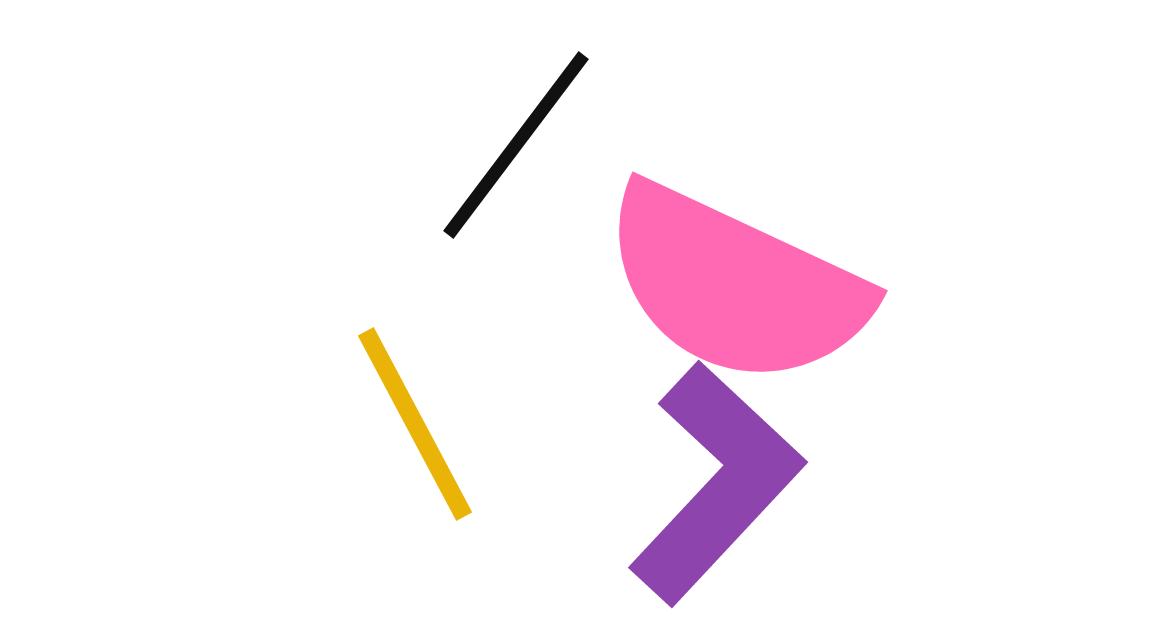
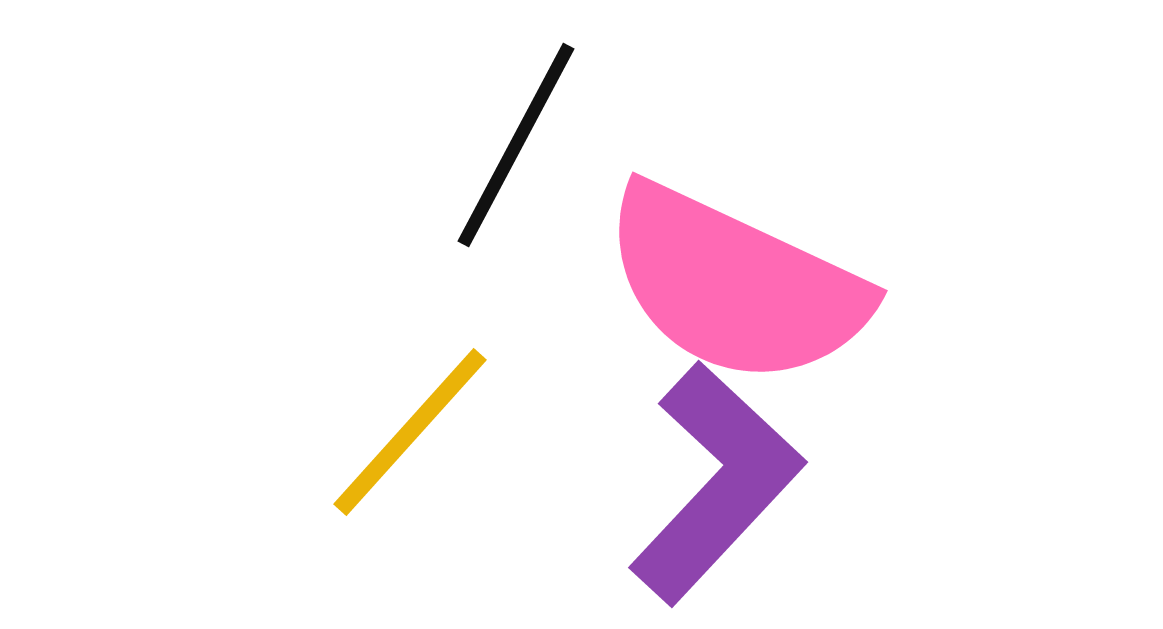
black line: rotated 9 degrees counterclockwise
yellow line: moved 5 px left, 8 px down; rotated 70 degrees clockwise
